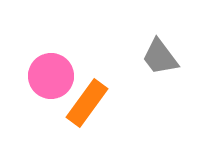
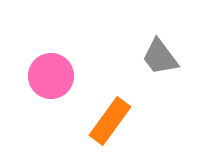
orange rectangle: moved 23 px right, 18 px down
